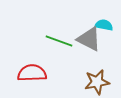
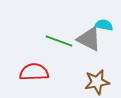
red semicircle: moved 2 px right, 1 px up
